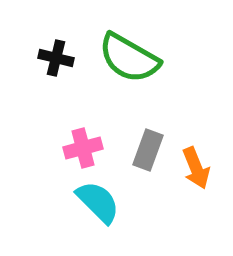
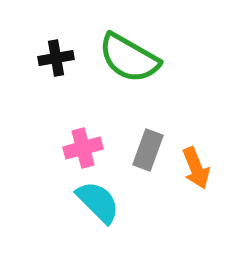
black cross: rotated 24 degrees counterclockwise
